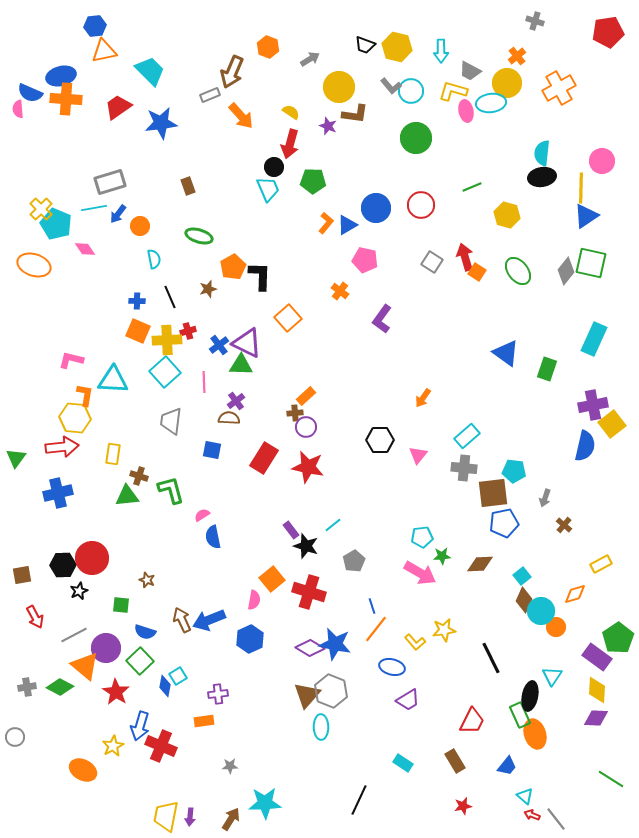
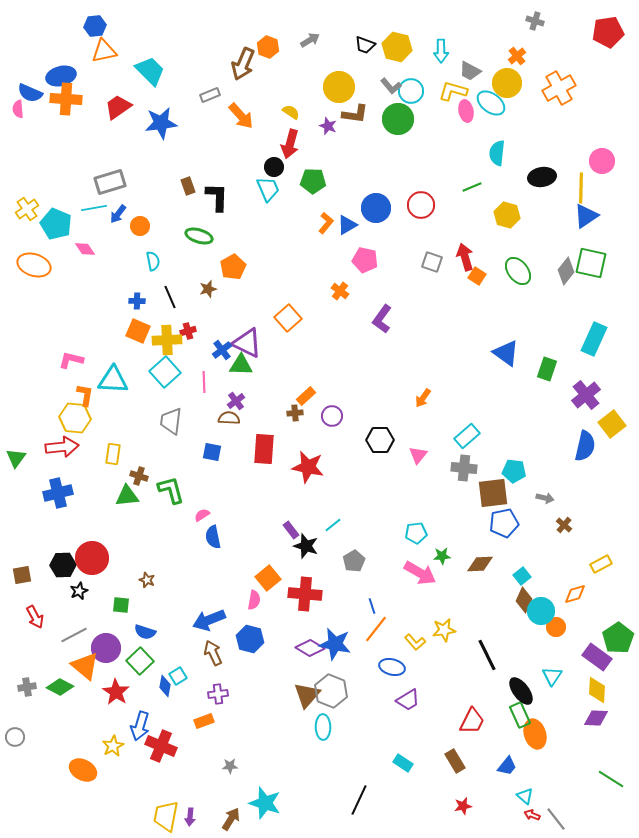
gray arrow at (310, 59): moved 19 px up
brown arrow at (232, 72): moved 11 px right, 8 px up
cyan ellipse at (491, 103): rotated 44 degrees clockwise
green circle at (416, 138): moved 18 px left, 19 px up
cyan semicircle at (542, 153): moved 45 px left
yellow cross at (41, 209): moved 14 px left; rotated 10 degrees clockwise
cyan semicircle at (154, 259): moved 1 px left, 2 px down
gray square at (432, 262): rotated 15 degrees counterclockwise
orange square at (477, 272): moved 4 px down
black L-shape at (260, 276): moved 43 px left, 79 px up
blue cross at (219, 345): moved 3 px right, 5 px down
purple cross at (593, 405): moved 7 px left, 10 px up; rotated 28 degrees counterclockwise
purple circle at (306, 427): moved 26 px right, 11 px up
blue square at (212, 450): moved 2 px down
red rectangle at (264, 458): moved 9 px up; rotated 28 degrees counterclockwise
gray arrow at (545, 498): rotated 96 degrees counterclockwise
cyan pentagon at (422, 537): moved 6 px left, 4 px up
orange square at (272, 579): moved 4 px left, 1 px up
red cross at (309, 592): moved 4 px left, 2 px down; rotated 12 degrees counterclockwise
brown arrow at (182, 620): moved 31 px right, 33 px down
blue hexagon at (250, 639): rotated 20 degrees counterclockwise
black line at (491, 658): moved 4 px left, 3 px up
black ellipse at (530, 696): moved 9 px left, 5 px up; rotated 48 degrees counterclockwise
orange rectangle at (204, 721): rotated 12 degrees counterclockwise
cyan ellipse at (321, 727): moved 2 px right
cyan star at (265, 803): rotated 20 degrees clockwise
